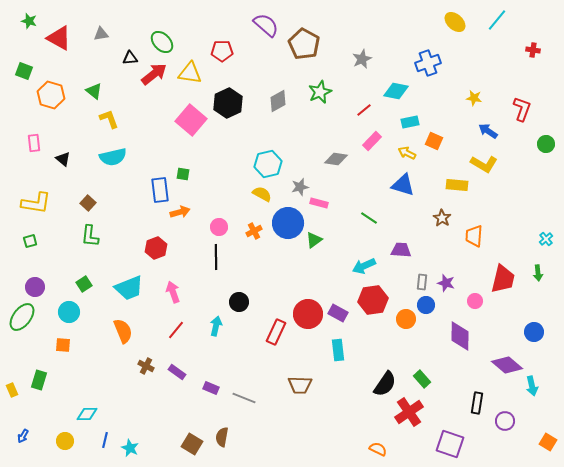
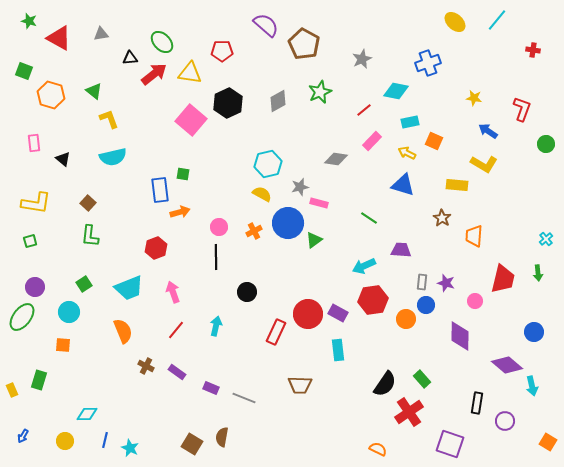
black circle at (239, 302): moved 8 px right, 10 px up
